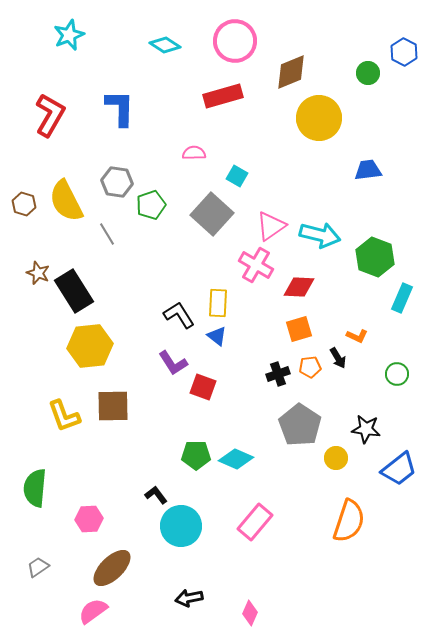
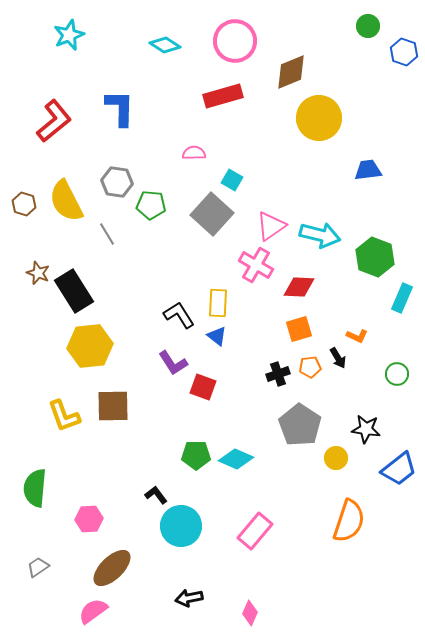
blue hexagon at (404, 52): rotated 8 degrees counterclockwise
green circle at (368, 73): moved 47 px up
red L-shape at (50, 115): moved 4 px right, 6 px down; rotated 21 degrees clockwise
cyan square at (237, 176): moved 5 px left, 4 px down
green pentagon at (151, 205): rotated 24 degrees clockwise
pink rectangle at (255, 522): moved 9 px down
